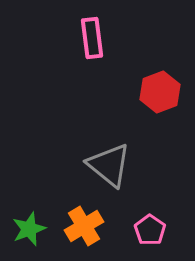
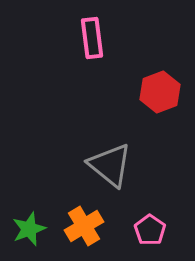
gray triangle: moved 1 px right
